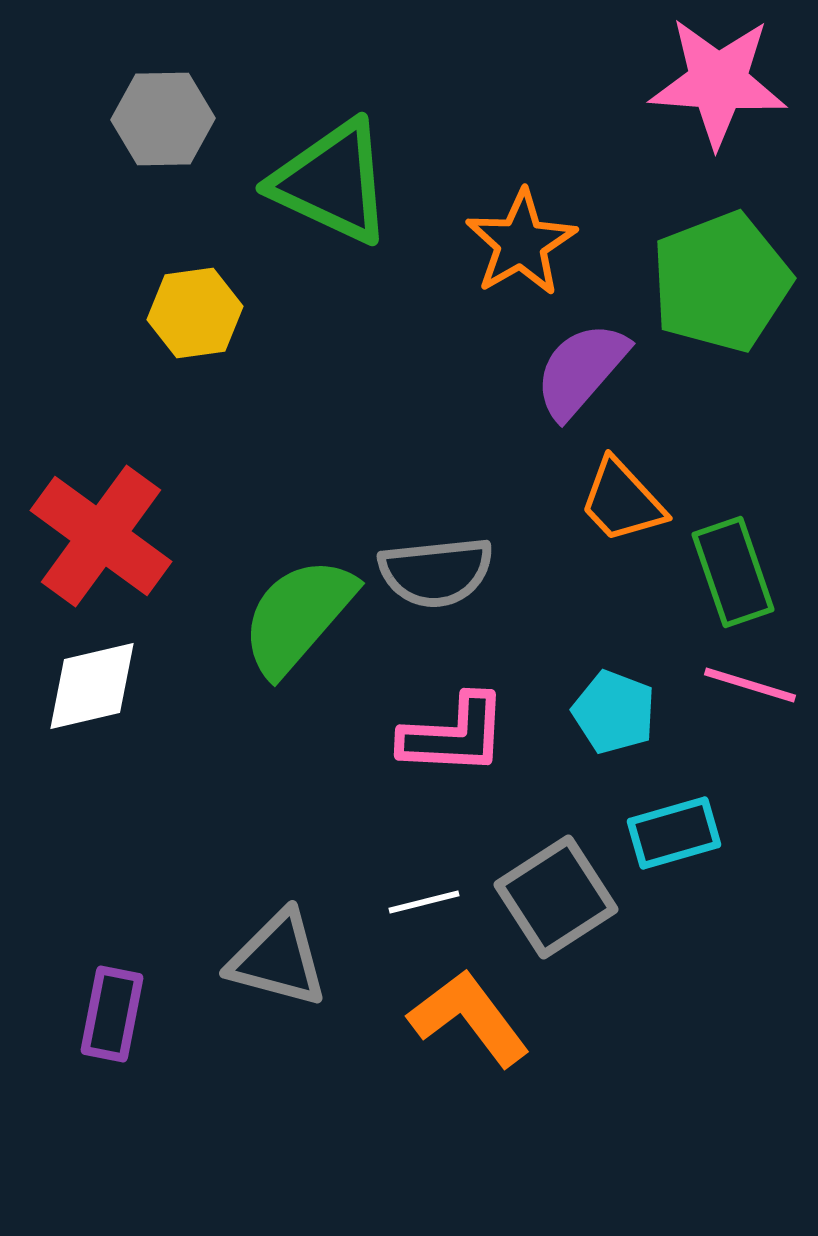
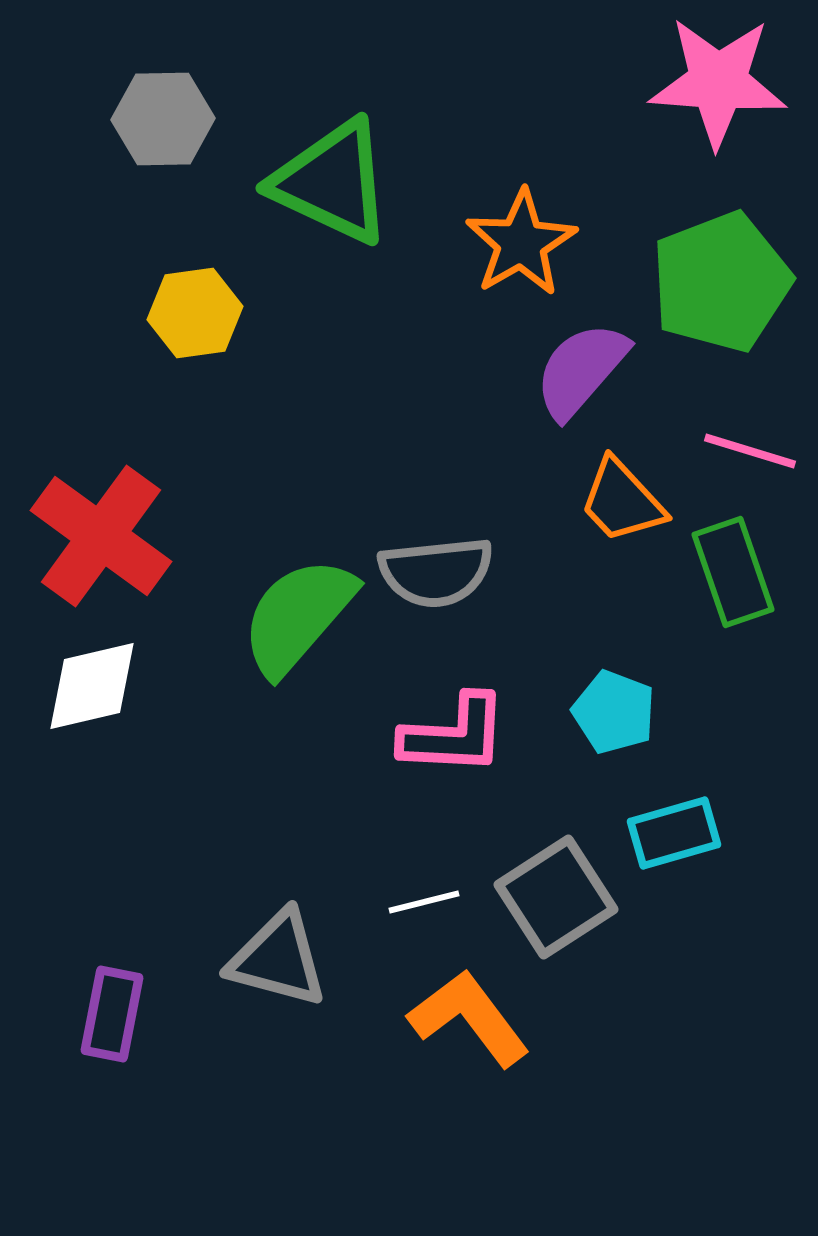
pink line: moved 234 px up
